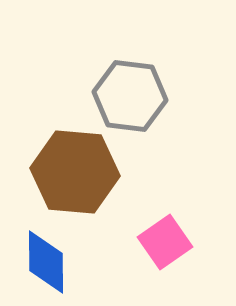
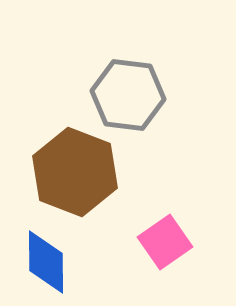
gray hexagon: moved 2 px left, 1 px up
brown hexagon: rotated 16 degrees clockwise
